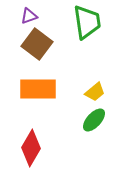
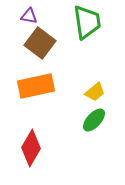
purple triangle: rotated 30 degrees clockwise
brown square: moved 3 px right, 1 px up
orange rectangle: moved 2 px left, 3 px up; rotated 12 degrees counterclockwise
